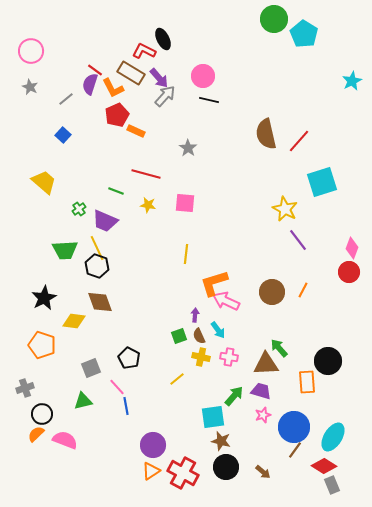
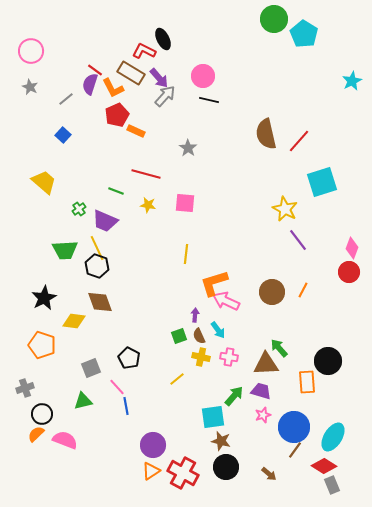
brown arrow at (263, 472): moved 6 px right, 2 px down
